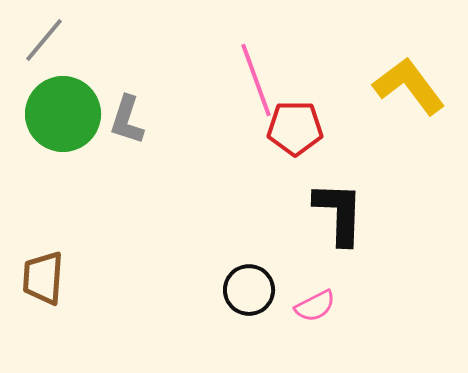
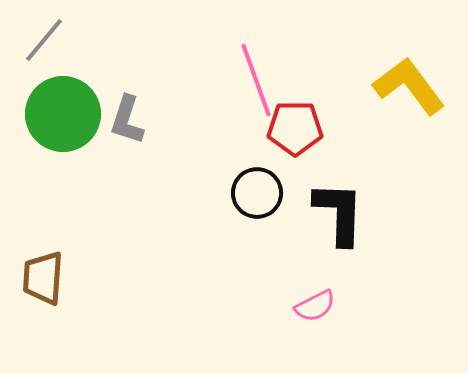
black circle: moved 8 px right, 97 px up
